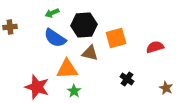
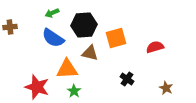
blue semicircle: moved 2 px left
